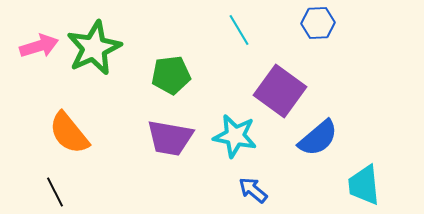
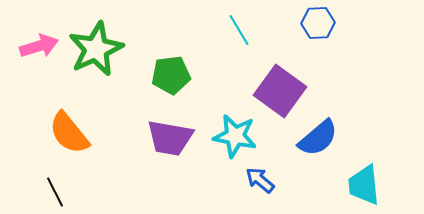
green star: moved 2 px right, 1 px down
blue arrow: moved 7 px right, 10 px up
